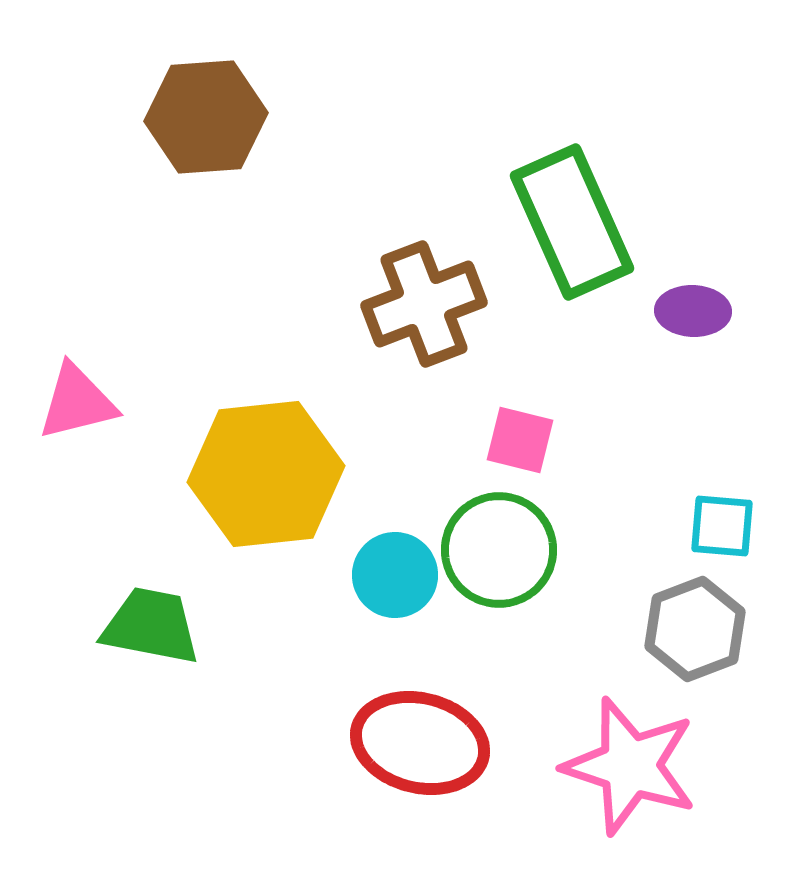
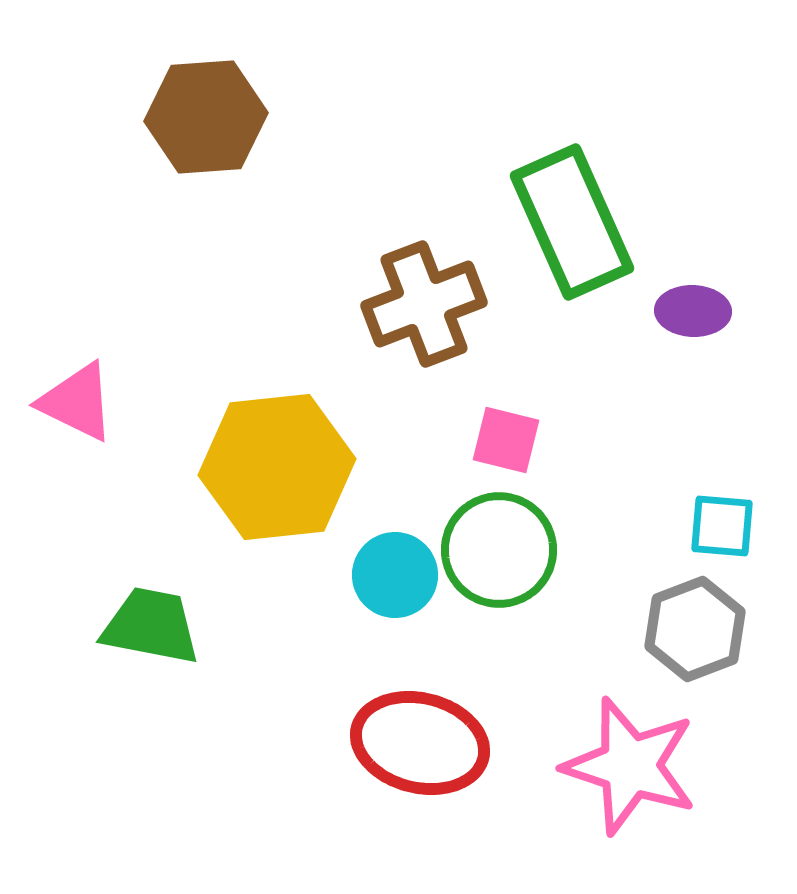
pink triangle: rotated 40 degrees clockwise
pink square: moved 14 px left
yellow hexagon: moved 11 px right, 7 px up
